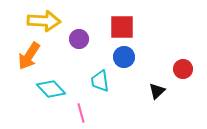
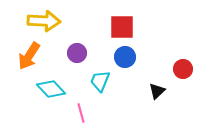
purple circle: moved 2 px left, 14 px down
blue circle: moved 1 px right
cyan trapezoid: rotated 30 degrees clockwise
